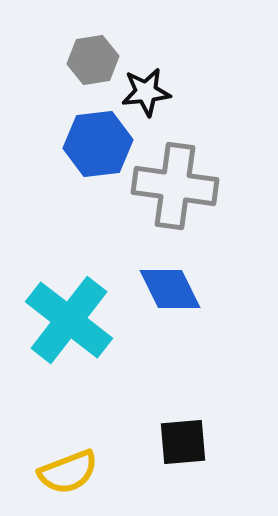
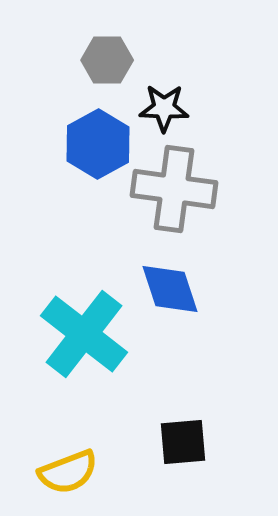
gray hexagon: moved 14 px right; rotated 9 degrees clockwise
black star: moved 18 px right, 16 px down; rotated 9 degrees clockwise
blue hexagon: rotated 22 degrees counterclockwise
gray cross: moved 1 px left, 3 px down
blue diamond: rotated 8 degrees clockwise
cyan cross: moved 15 px right, 14 px down
